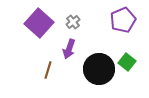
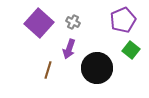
gray cross: rotated 24 degrees counterclockwise
green square: moved 4 px right, 12 px up
black circle: moved 2 px left, 1 px up
